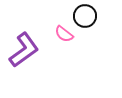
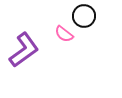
black circle: moved 1 px left
